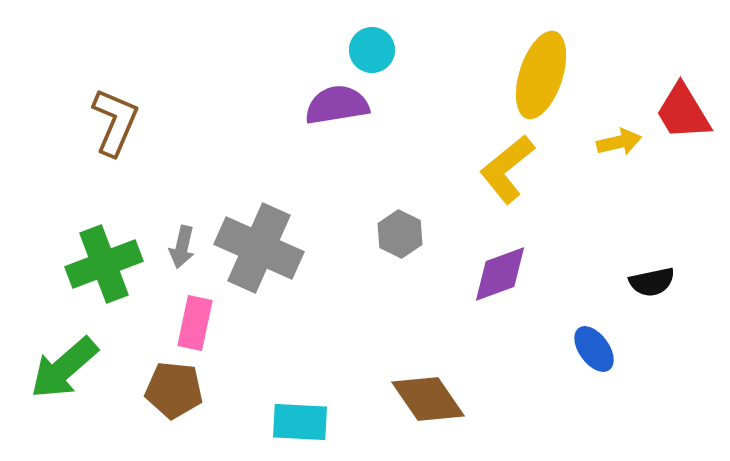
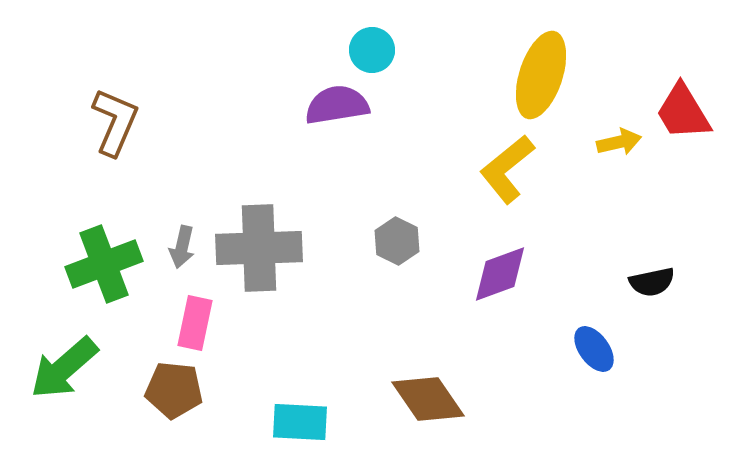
gray hexagon: moved 3 px left, 7 px down
gray cross: rotated 26 degrees counterclockwise
